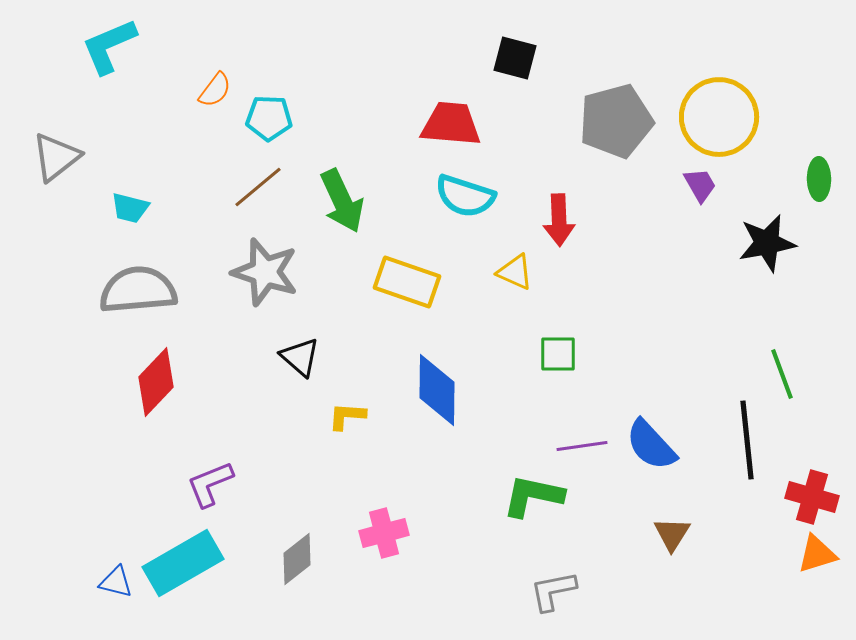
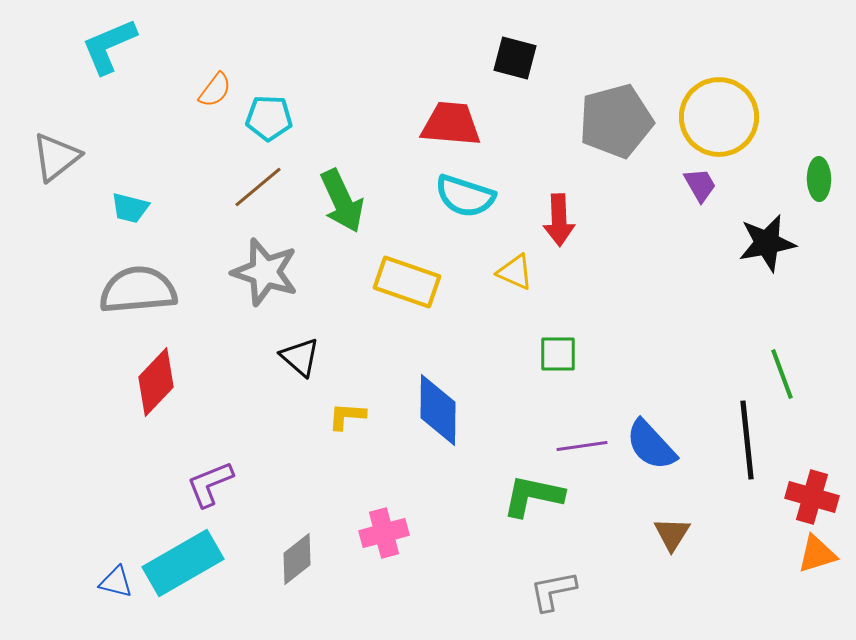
blue diamond: moved 1 px right, 20 px down
